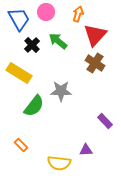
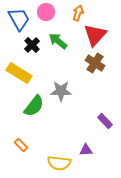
orange arrow: moved 1 px up
